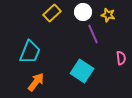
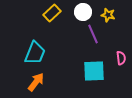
cyan trapezoid: moved 5 px right, 1 px down
cyan square: moved 12 px right; rotated 35 degrees counterclockwise
